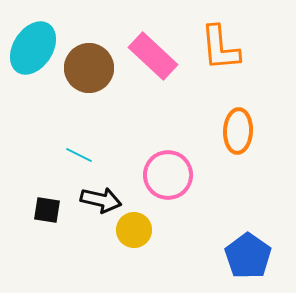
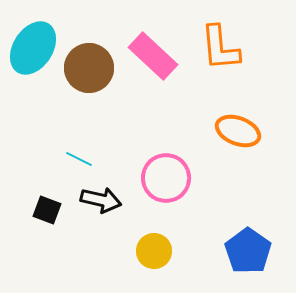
orange ellipse: rotated 72 degrees counterclockwise
cyan line: moved 4 px down
pink circle: moved 2 px left, 3 px down
black square: rotated 12 degrees clockwise
yellow circle: moved 20 px right, 21 px down
blue pentagon: moved 5 px up
